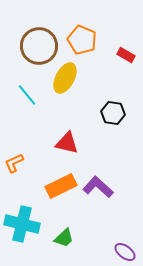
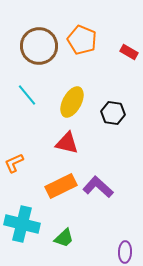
red rectangle: moved 3 px right, 3 px up
yellow ellipse: moved 7 px right, 24 px down
purple ellipse: rotated 55 degrees clockwise
